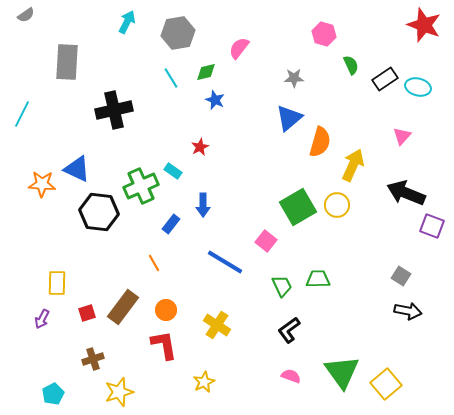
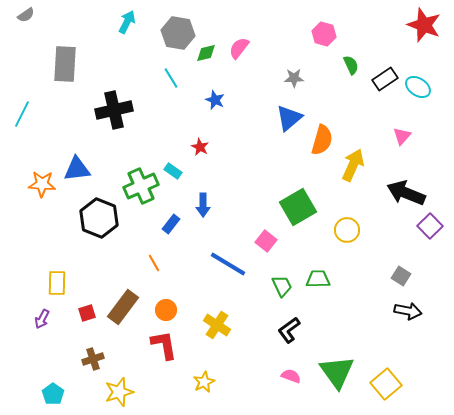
gray hexagon at (178, 33): rotated 20 degrees clockwise
gray rectangle at (67, 62): moved 2 px left, 2 px down
green diamond at (206, 72): moved 19 px up
cyan ellipse at (418, 87): rotated 20 degrees clockwise
orange semicircle at (320, 142): moved 2 px right, 2 px up
red star at (200, 147): rotated 18 degrees counterclockwise
blue triangle at (77, 169): rotated 32 degrees counterclockwise
yellow circle at (337, 205): moved 10 px right, 25 px down
black hexagon at (99, 212): moved 6 px down; rotated 15 degrees clockwise
purple square at (432, 226): moved 2 px left; rotated 25 degrees clockwise
blue line at (225, 262): moved 3 px right, 2 px down
green triangle at (342, 372): moved 5 px left
cyan pentagon at (53, 394): rotated 10 degrees counterclockwise
